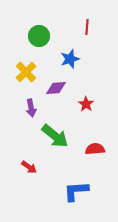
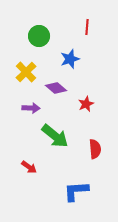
purple diamond: rotated 45 degrees clockwise
red star: rotated 14 degrees clockwise
purple arrow: rotated 78 degrees counterclockwise
red semicircle: rotated 90 degrees clockwise
